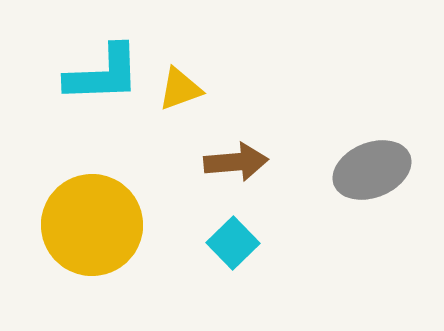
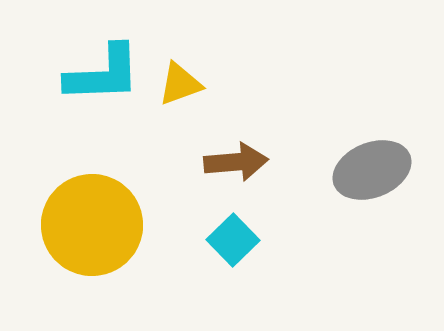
yellow triangle: moved 5 px up
cyan square: moved 3 px up
